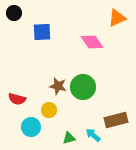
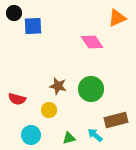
blue square: moved 9 px left, 6 px up
green circle: moved 8 px right, 2 px down
cyan circle: moved 8 px down
cyan arrow: moved 2 px right
